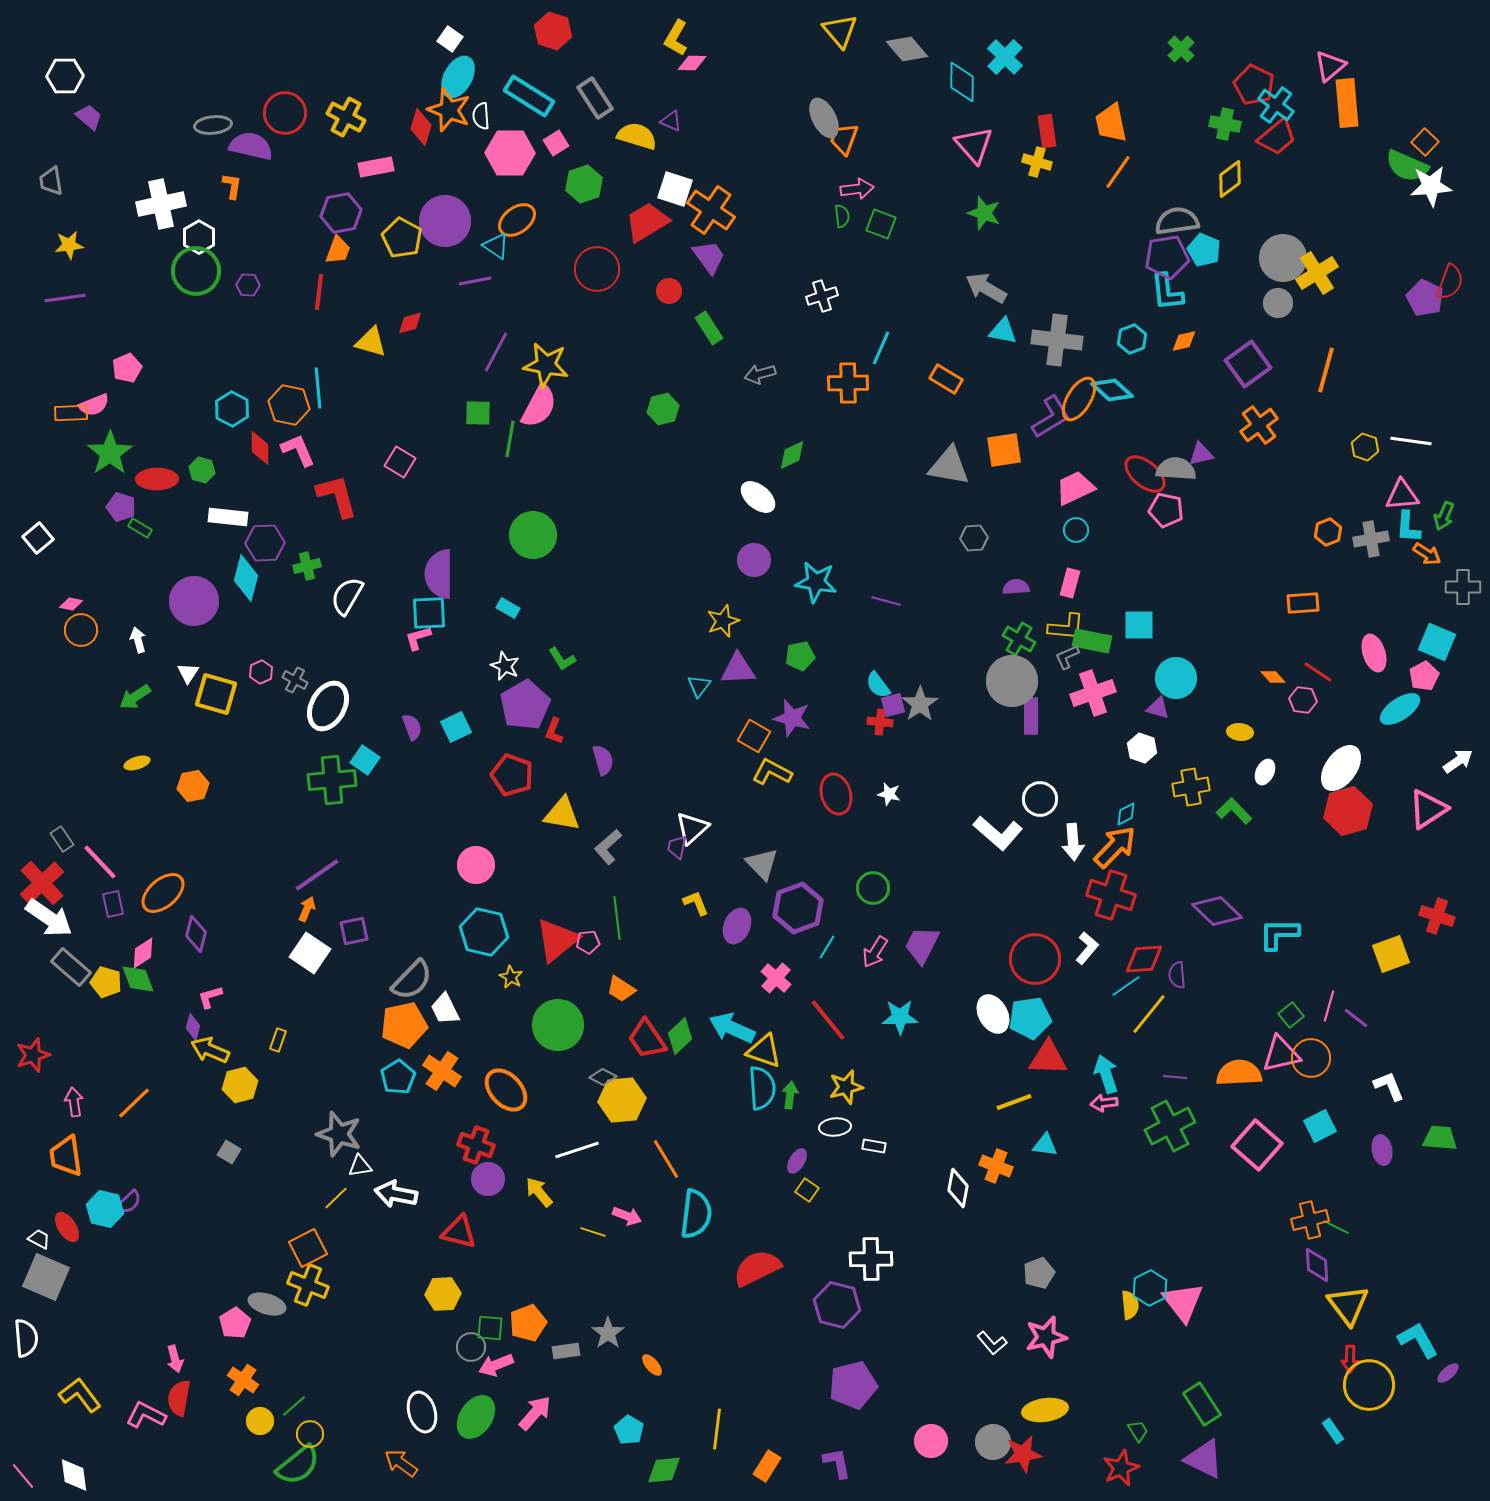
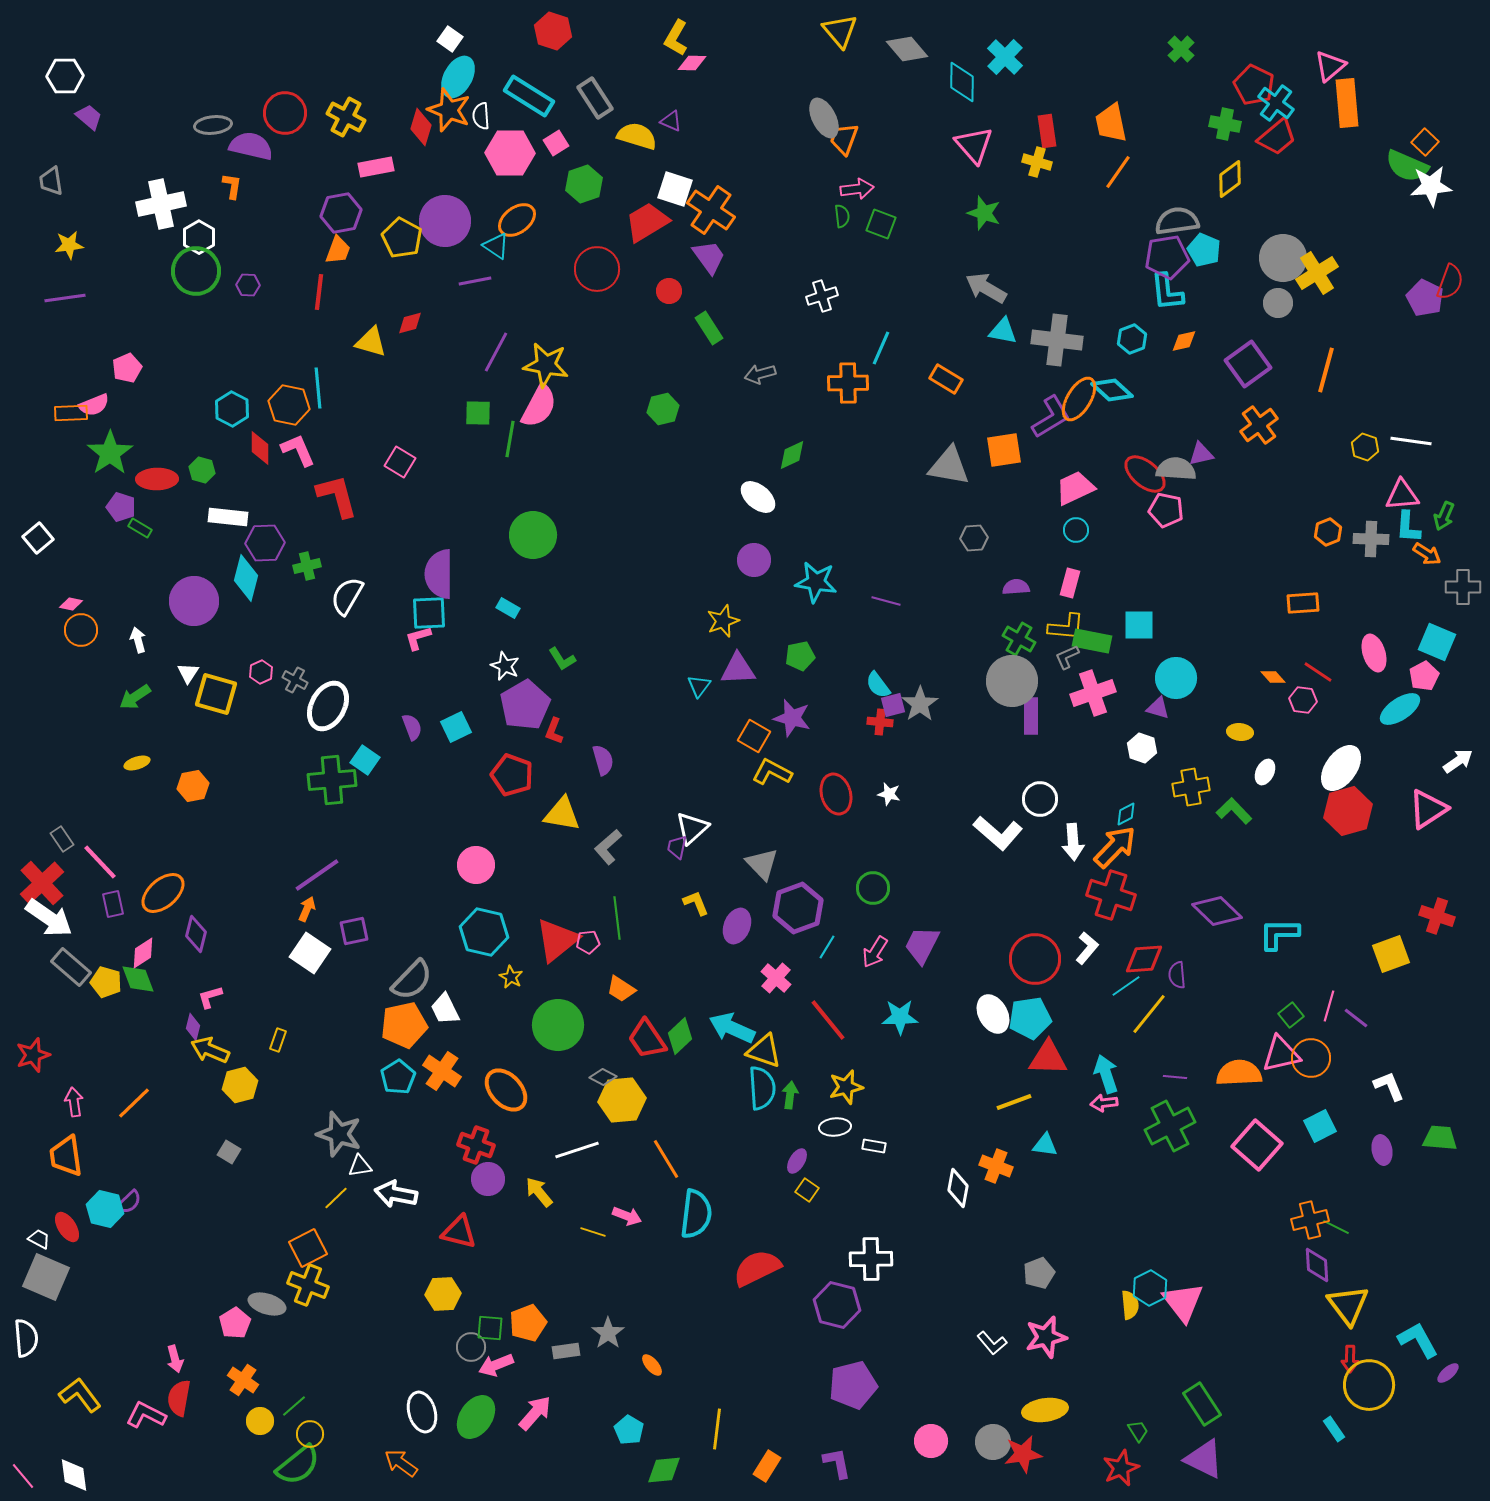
cyan cross at (1276, 105): moved 2 px up
gray cross at (1371, 539): rotated 12 degrees clockwise
cyan rectangle at (1333, 1431): moved 1 px right, 2 px up
